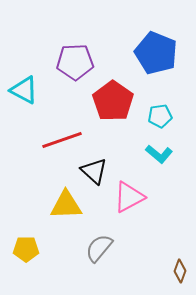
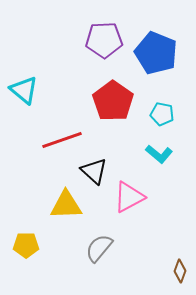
purple pentagon: moved 29 px right, 22 px up
cyan triangle: rotated 12 degrees clockwise
cyan pentagon: moved 2 px right, 2 px up; rotated 20 degrees clockwise
yellow pentagon: moved 4 px up
